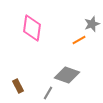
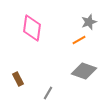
gray star: moved 3 px left, 2 px up
gray diamond: moved 17 px right, 4 px up
brown rectangle: moved 7 px up
